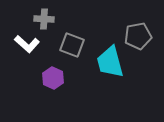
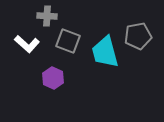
gray cross: moved 3 px right, 3 px up
gray square: moved 4 px left, 4 px up
cyan trapezoid: moved 5 px left, 10 px up
